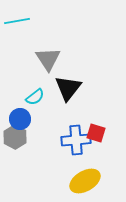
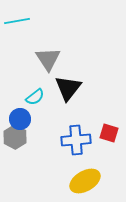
red square: moved 13 px right
